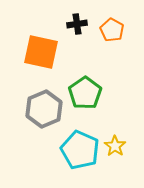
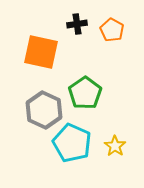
gray hexagon: moved 1 px down; rotated 12 degrees counterclockwise
cyan pentagon: moved 8 px left, 7 px up
